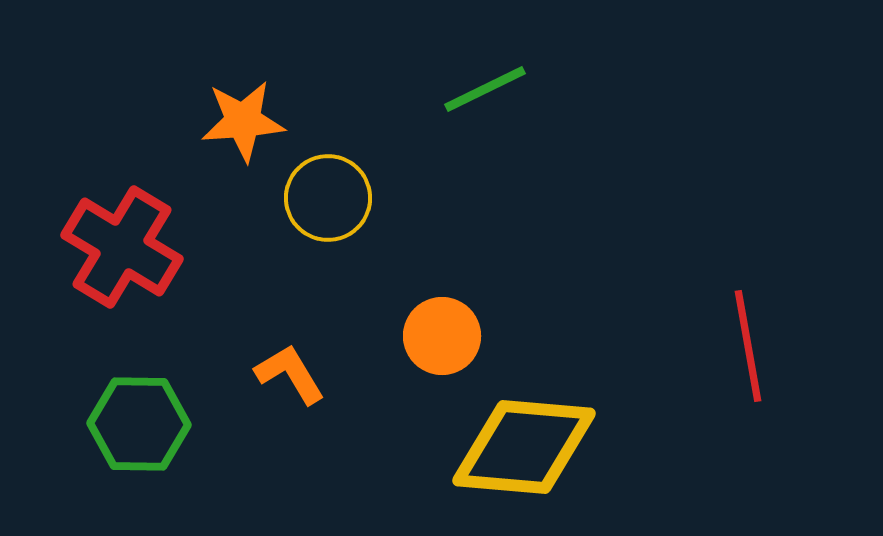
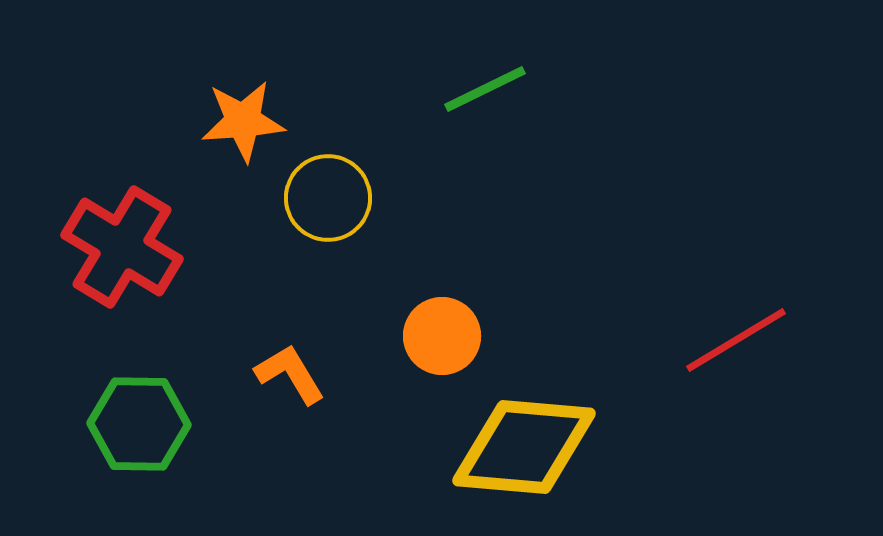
red line: moved 12 px left, 6 px up; rotated 69 degrees clockwise
